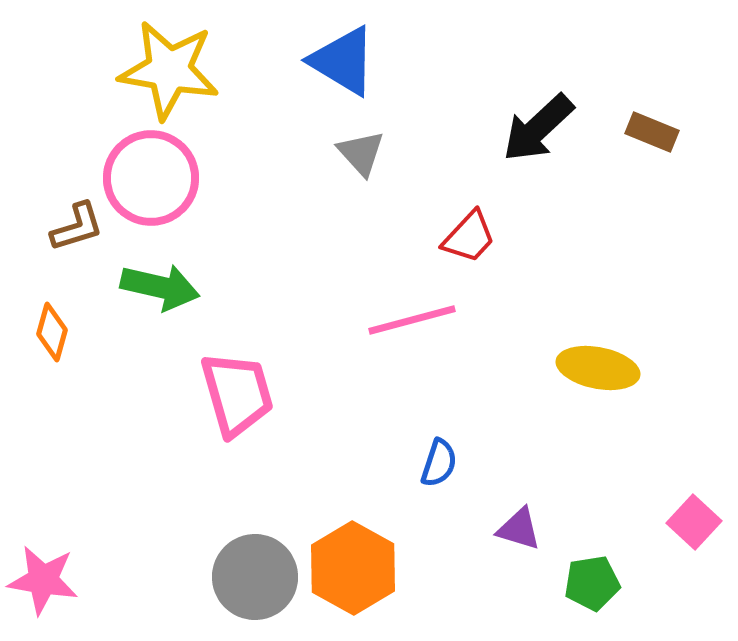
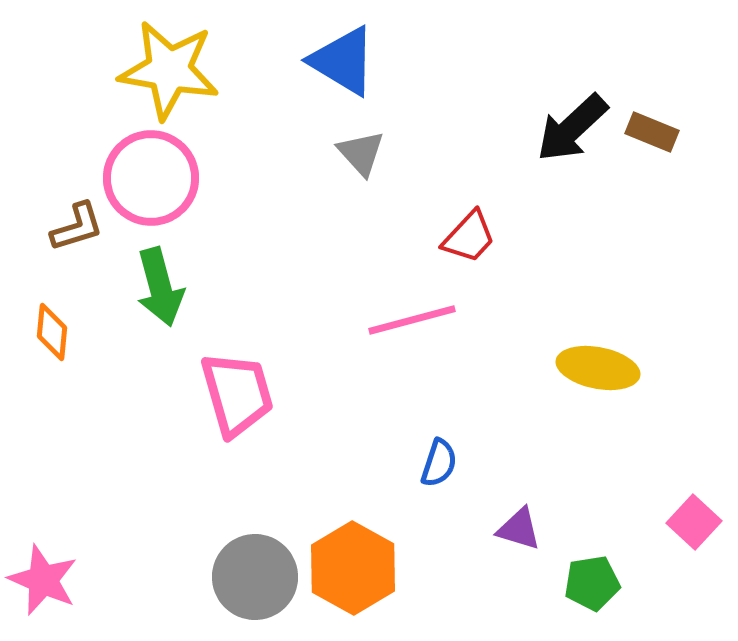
black arrow: moved 34 px right
green arrow: rotated 62 degrees clockwise
orange diamond: rotated 10 degrees counterclockwise
pink star: rotated 14 degrees clockwise
